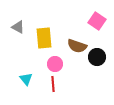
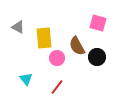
pink square: moved 1 px right, 2 px down; rotated 18 degrees counterclockwise
brown semicircle: rotated 42 degrees clockwise
pink circle: moved 2 px right, 6 px up
red line: moved 4 px right, 3 px down; rotated 42 degrees clockwise
